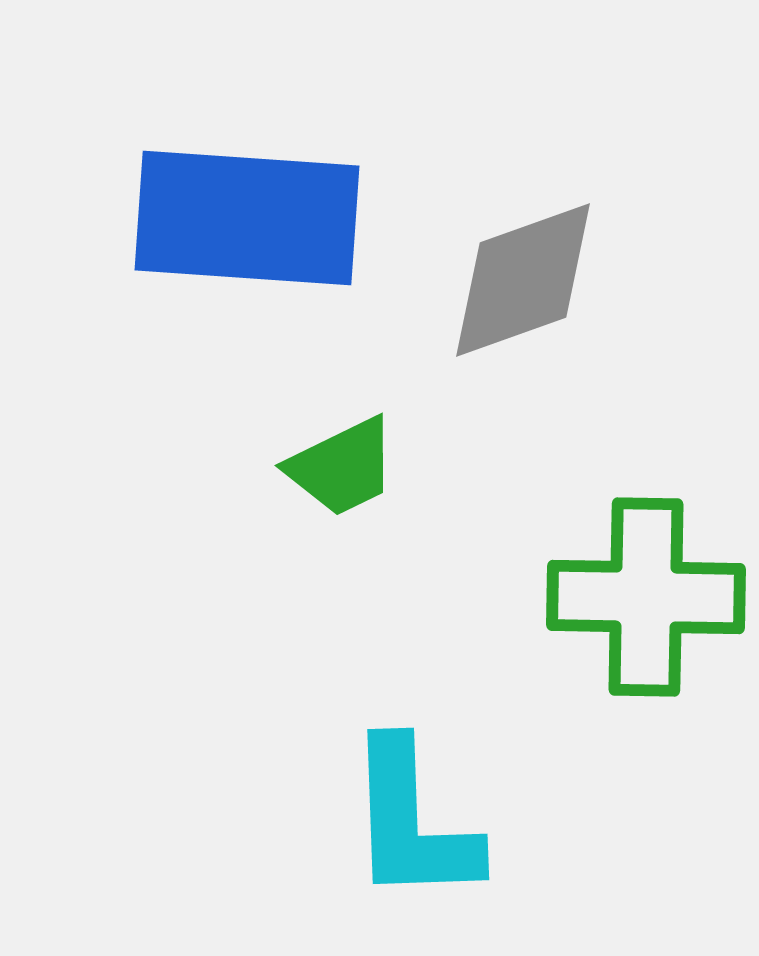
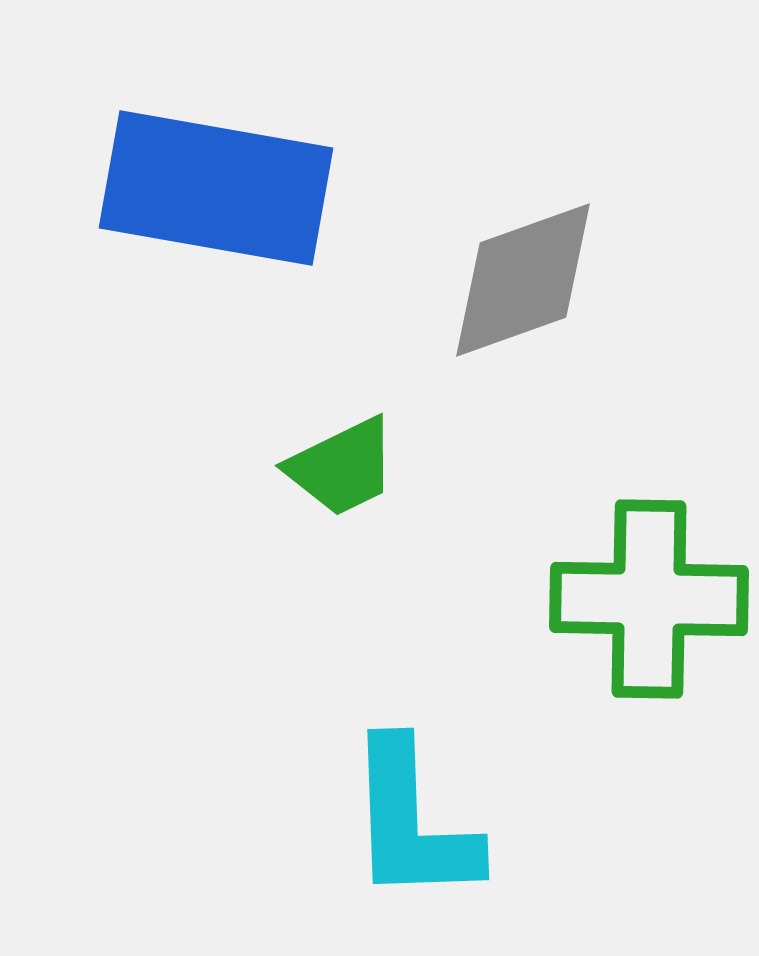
blue rectangle: moved 31 px left, 30 px up; rotated 6 degrees clockwise
green cross: moved 3 px right, 2 px down
